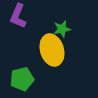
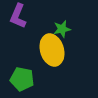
green pentagon: rotated 25 degrees clockwise
